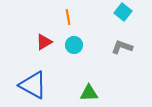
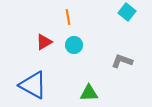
cyan square: moved 4 px right
gray L-shape: moved 14 px down
